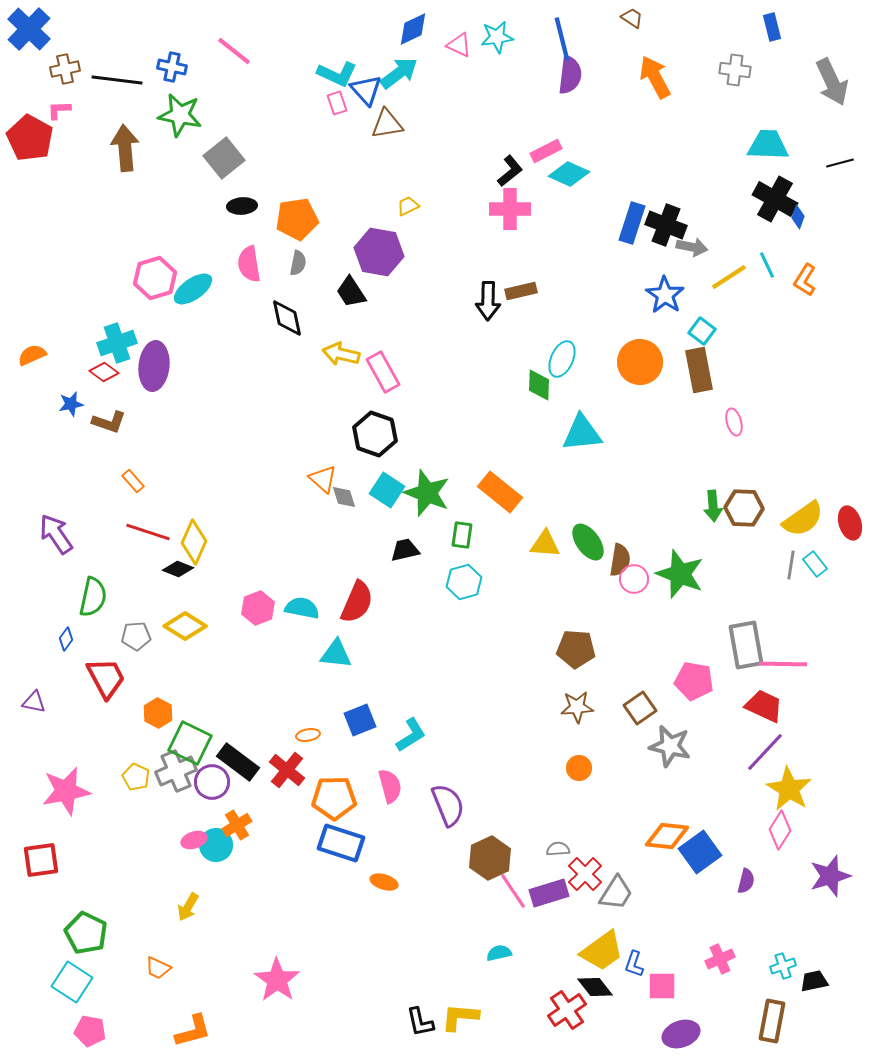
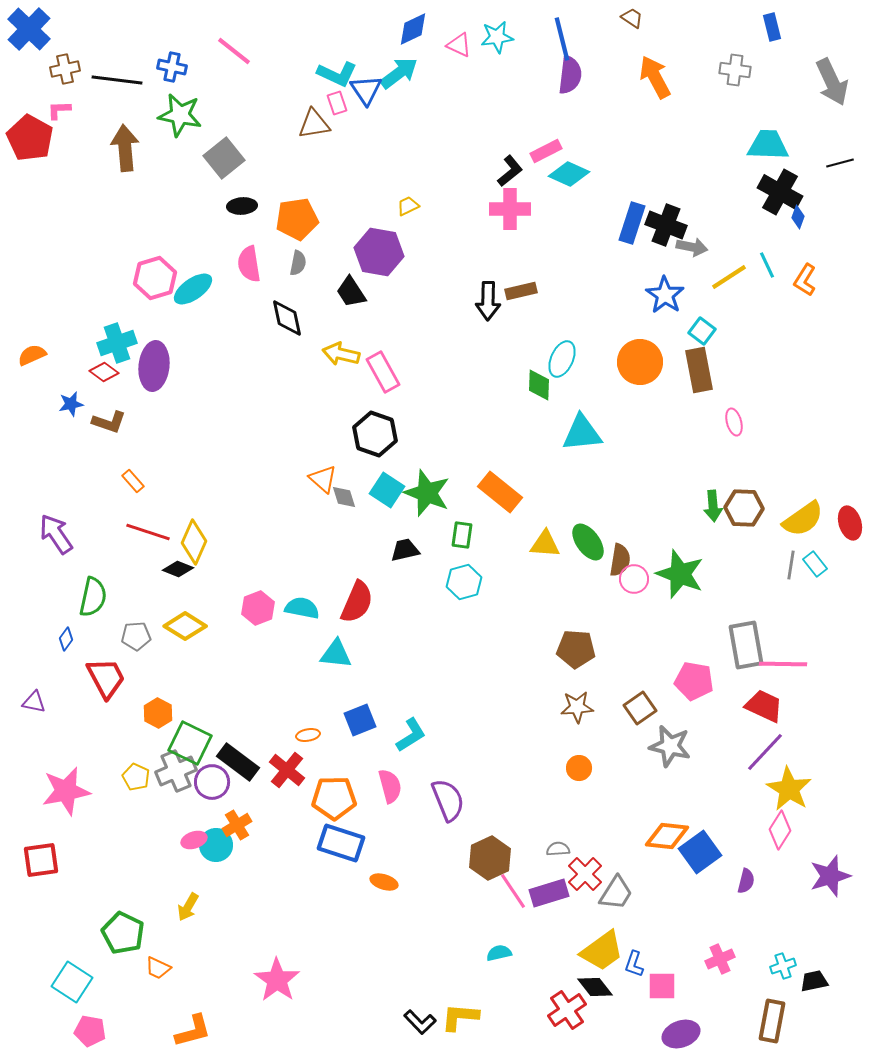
blue triangle at (366, 90): rotated 8 degrees clockwise
brown triangle at (387, 124): moved 73 px left
black cross at (775, 199): moved 5 px right, 7 px up
purple semicircle at (448, 805): moved 5 px up
green pentagon at (86, 933): moved 37 px right
black L-shape at (420, 1022): rotated 32 degrees counterclockwise
